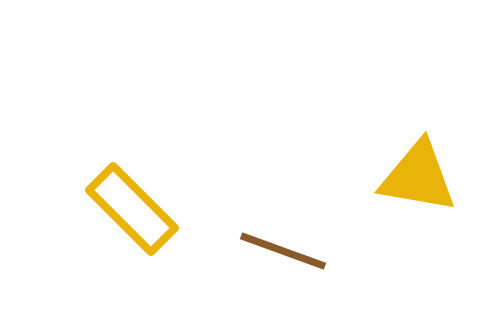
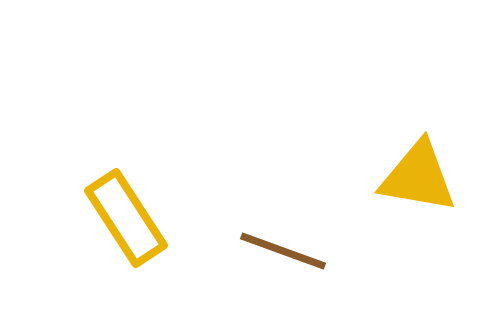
yellow rectangle: moved 6 px left, 9 px down; rotated 12 degrees clockwise
